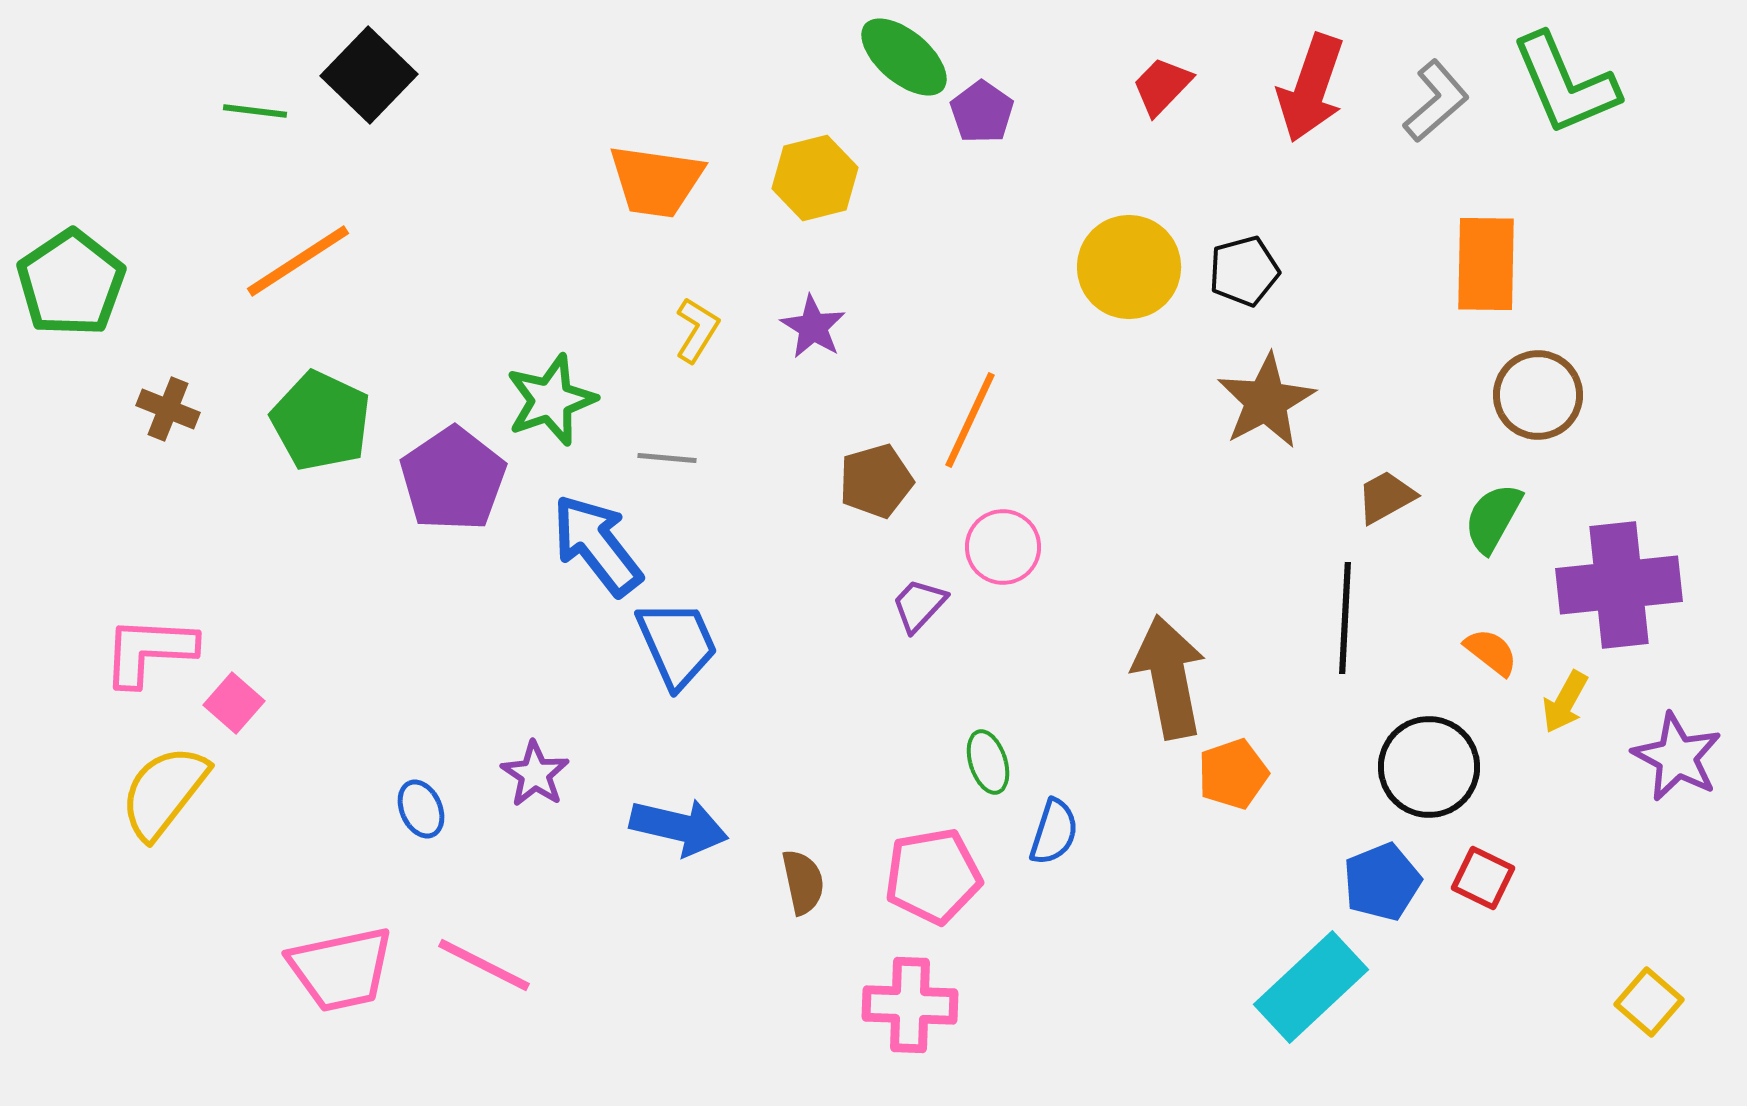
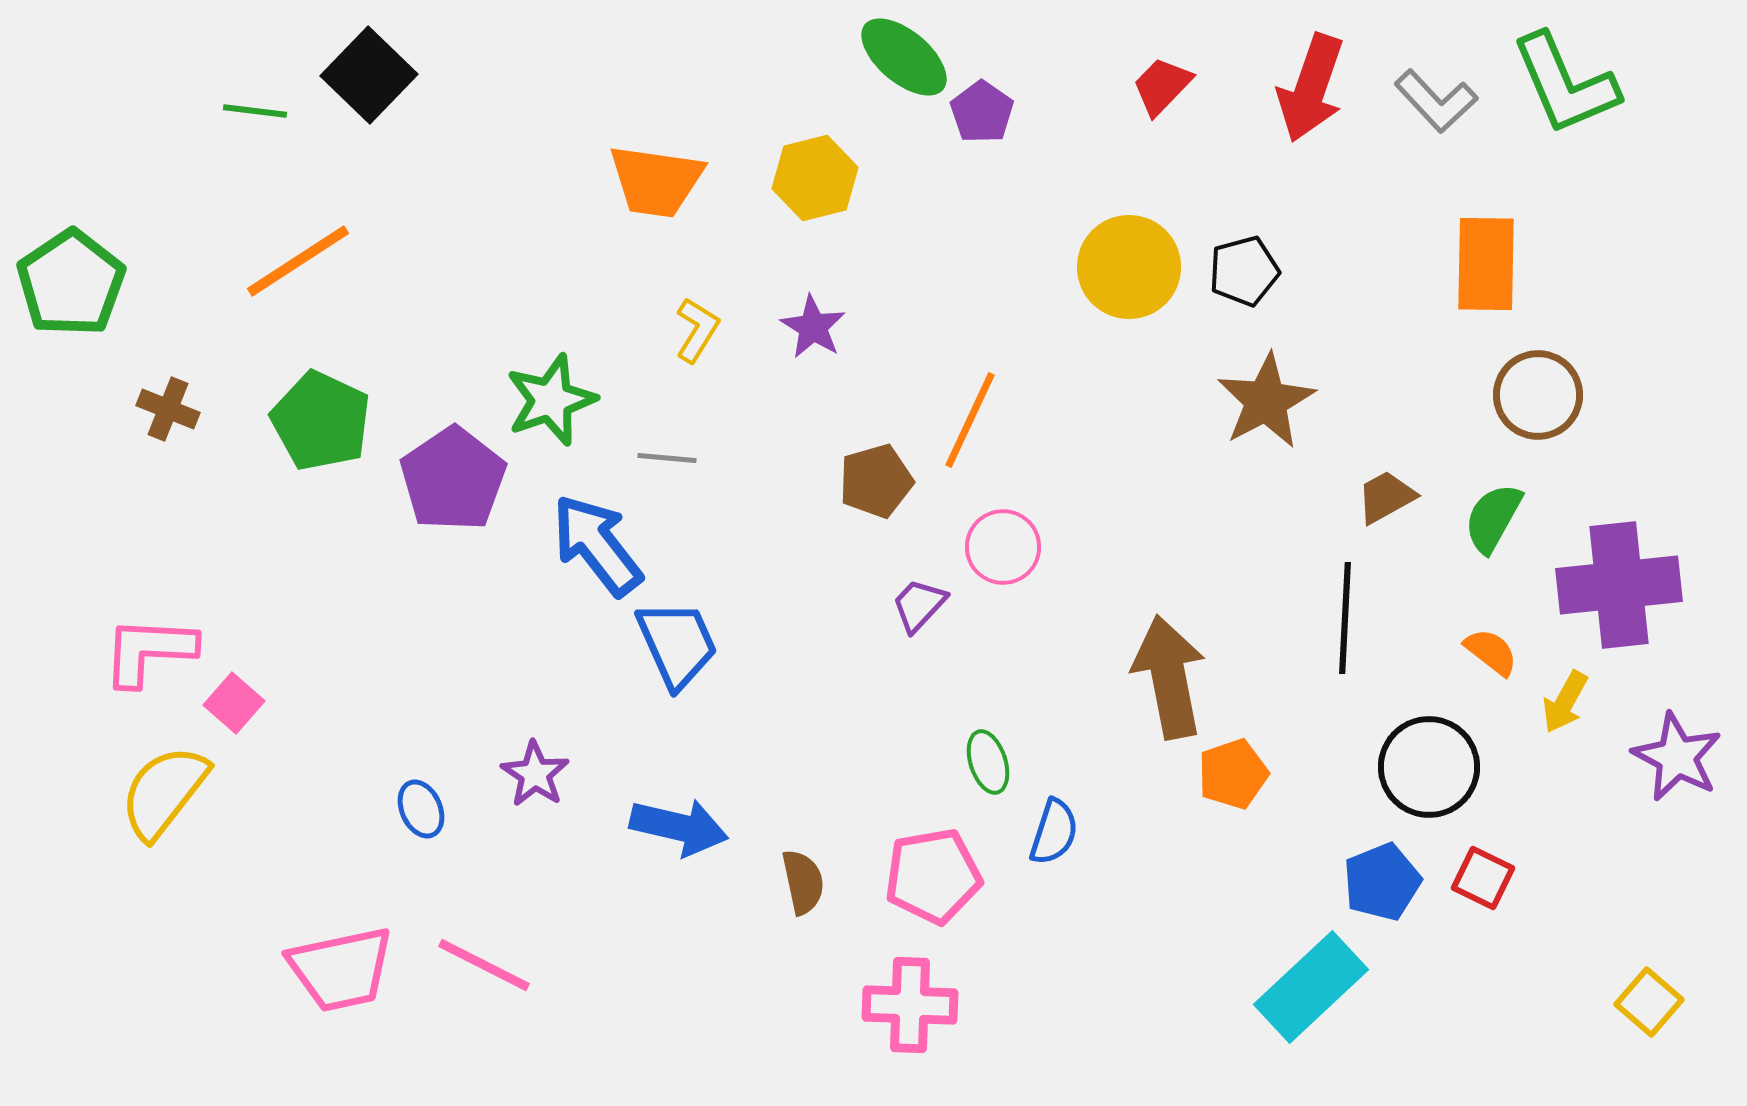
gray L-shape at (1436, 101): rotated 88 degrees clockwise
